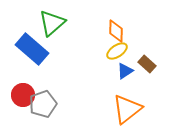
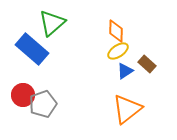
yellow ellipse: moved 1 px right
